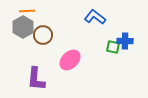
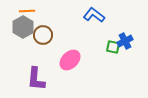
blue L-shape: moved 1 px left, 2 px up
blue cross: rotated 28 degrees counterclockwise
